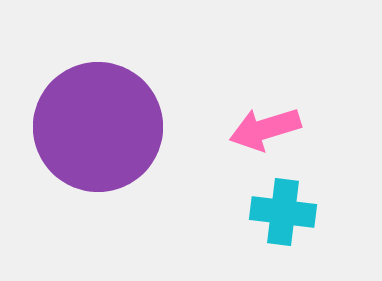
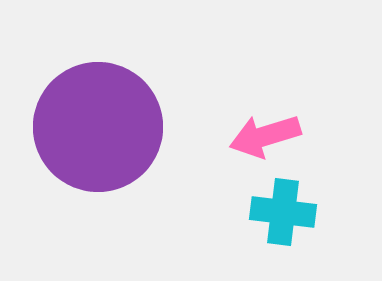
pink arrow: moved 7 px down
